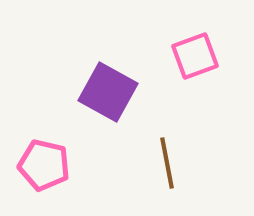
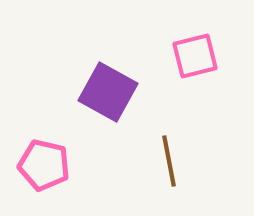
pink square: rotated 6 degrees clockwise
brown line: moved 2 px right, 2 px up
